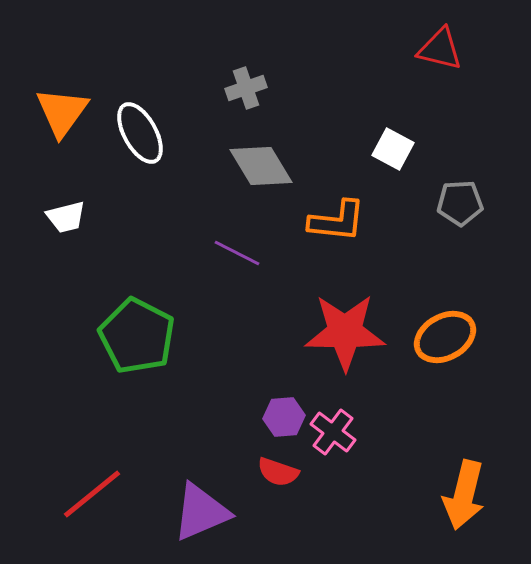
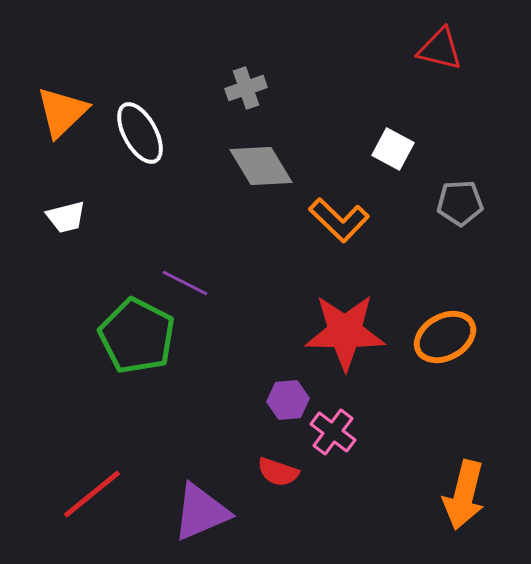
orange triangle: rotated 10 degrees clockwise
orange L-shape: moved 2 px right, 1 px up; rotated 38 degrees clockwise
purple line: moved 52 px left, 30 px down
purple hexagon: moved 4 px right, 17 px up
